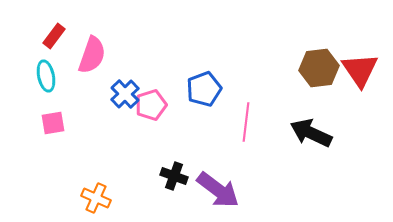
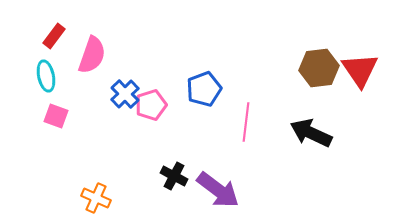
pink square: moved 3 px right, 7 px up; rotated 30 degrees clockwise
black cross: rotated 8 degrees clockwise
